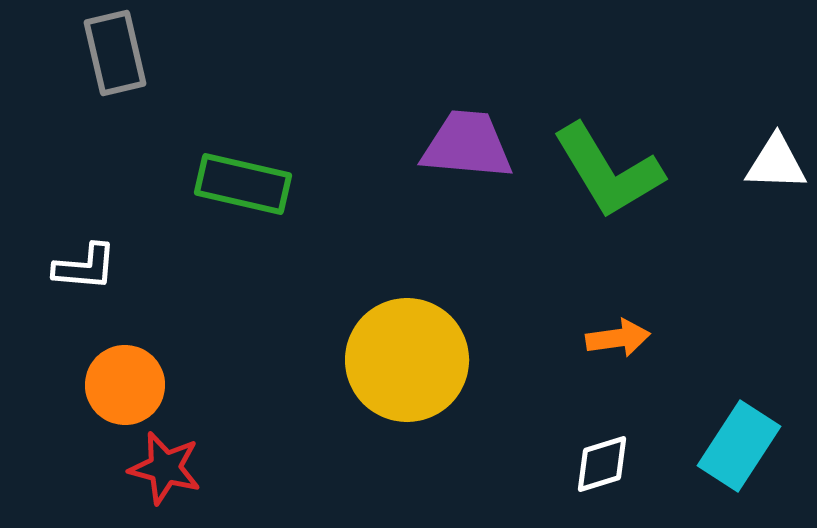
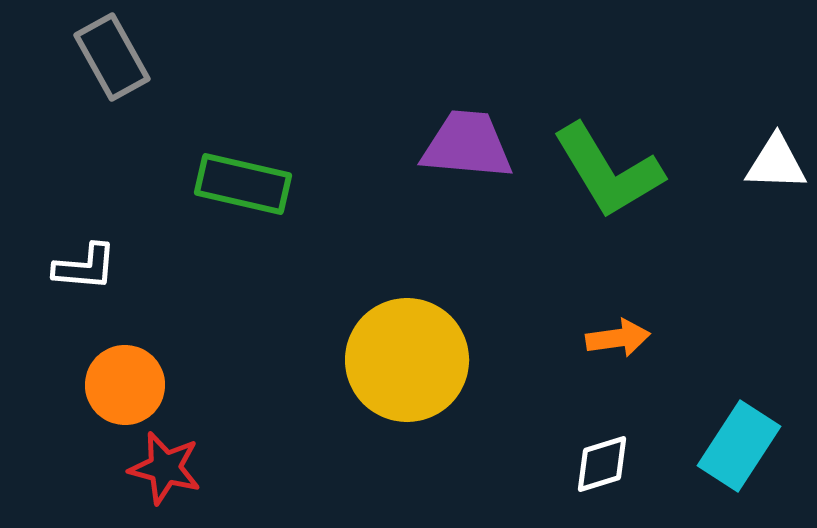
gray rectangle: moved 3 px left, 4 px down; rotated 16 degrees counterclockwise
